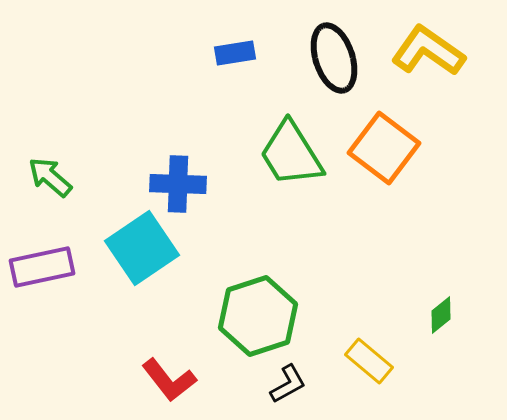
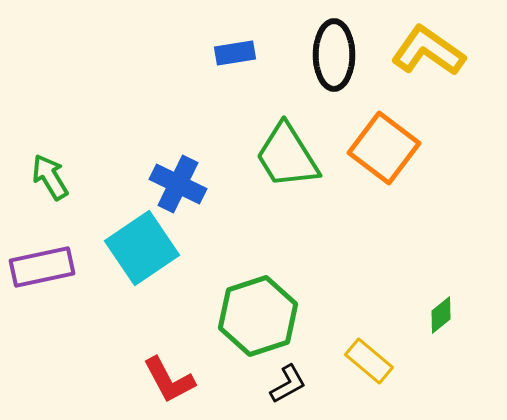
black ellipse: moved 3 px up; rotated 18 degrees clockwise
green trapezoid: moved 4 px left, 2 px down
green arrow: rotated 18 degrees clockwise
blue cross: rotated 24 degrees clockwise
red L-shape: rotated 10 degrees clockwise
